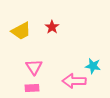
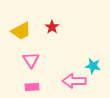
pink triangle: moved 3 px left, 7 px up
pink rectangle: moved 1 px up
